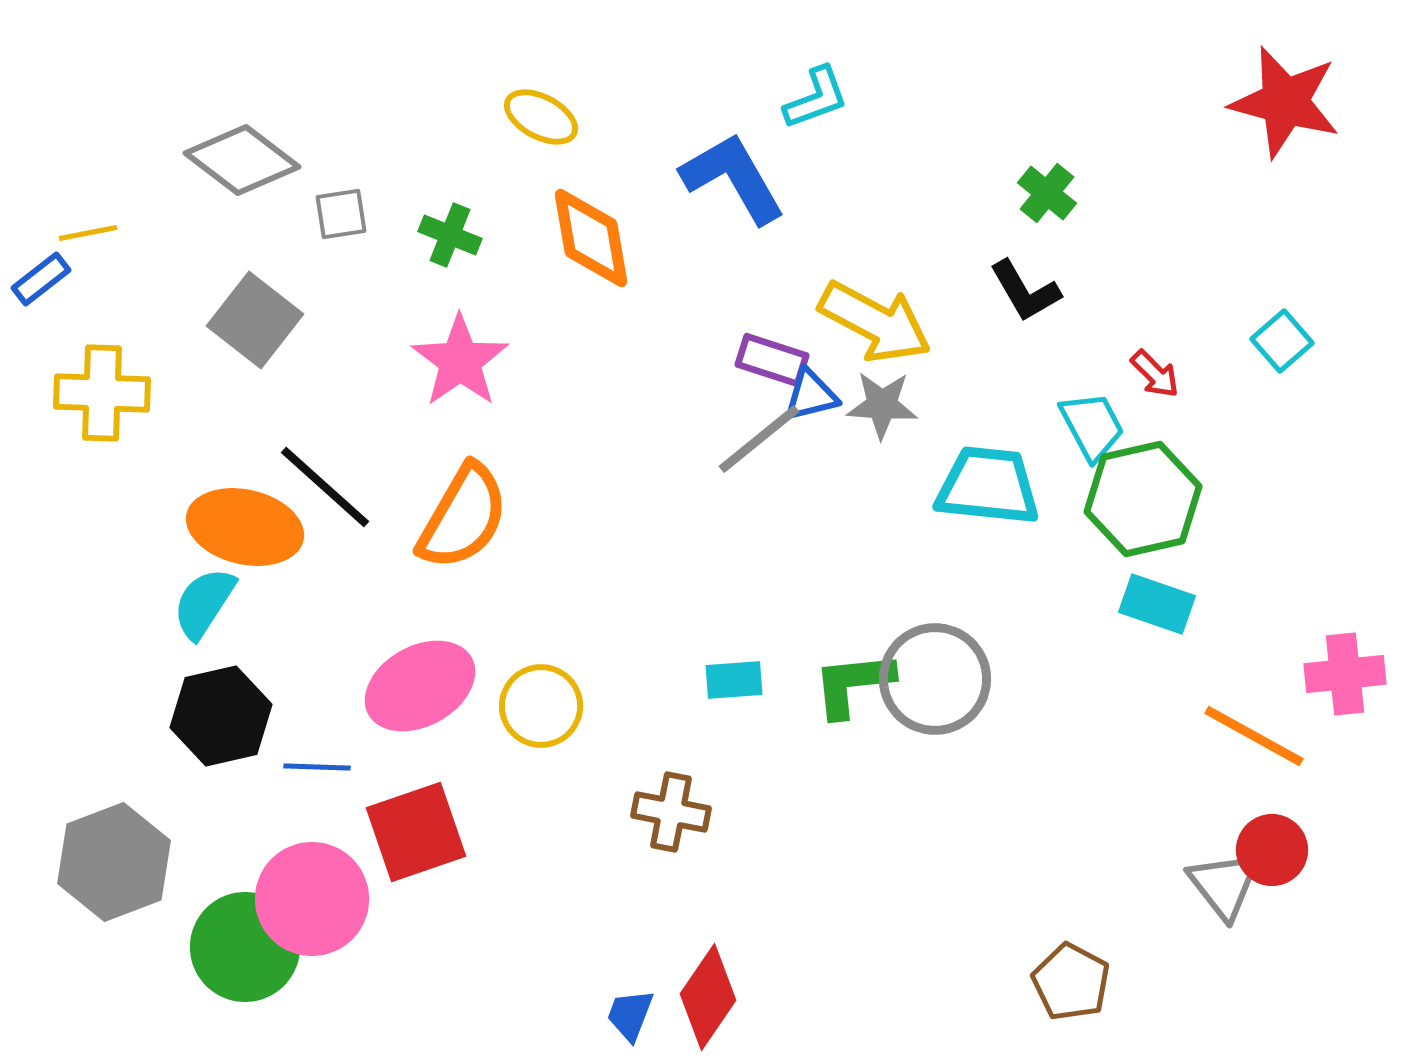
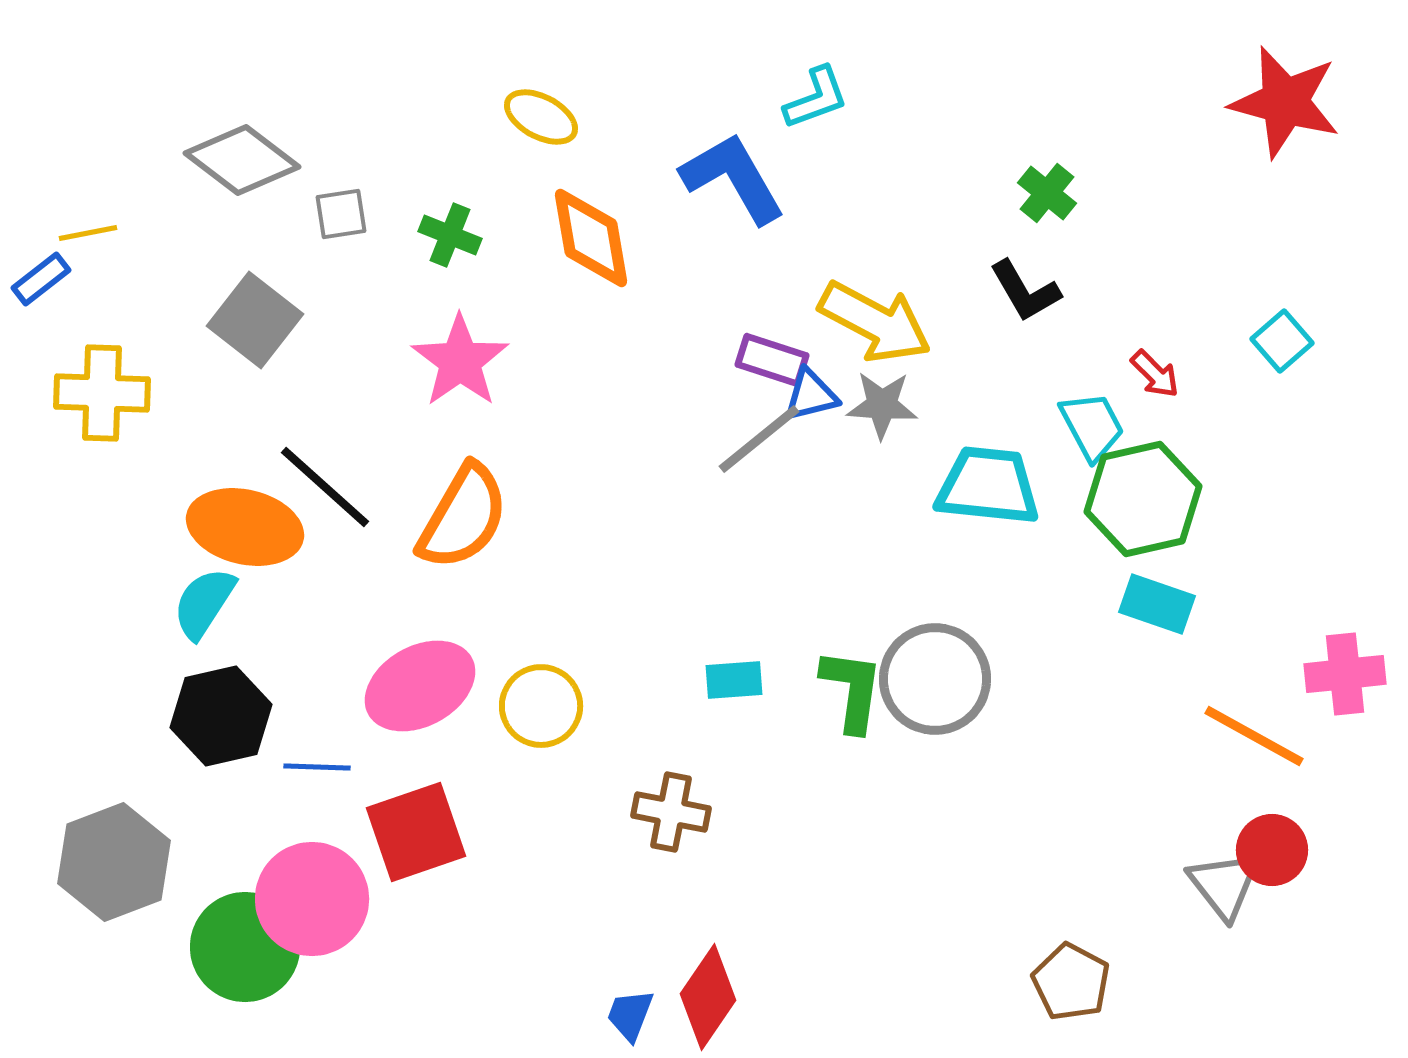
green L-shape at (853, 684): moved 1 px left, 6 px down; rotated 104 degrees clockwise
